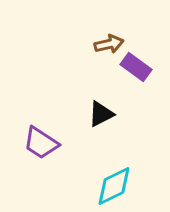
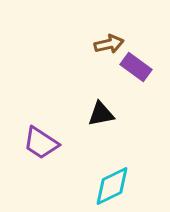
black triangle: rotated 16 degrees clockwise
cyan diamond: moved 2 px left
